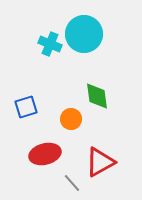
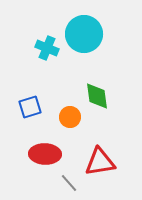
cyan cross: moved 3 px left, 4 px down
blue square: moved 4 px right
orange circle: moved 1 px left, 2 px up
red ellipse: rotated 16 degrees clockwise
red triangle: rotated 20 degrees clockwise
gray line: moved 3 px left
